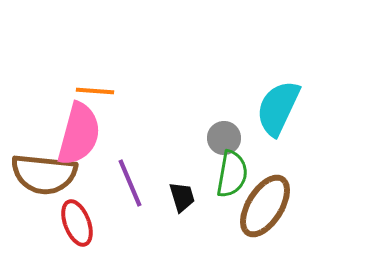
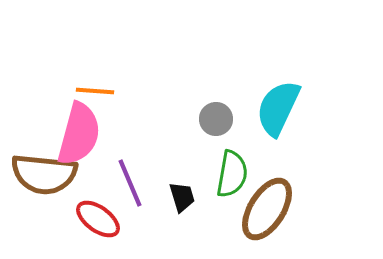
gray circle: moved 8 px left, 19 px up
brown ellipse: moved 2 px right, 3 px down
red ellipse: moved 21 px right, 4 px up; rotated 33 degrees counterclockwise
